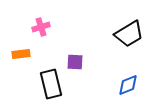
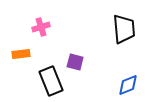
black trapezoid: moved 5 px left, 5 px up; rotated 64 degrees counterclockwise
purple square: rotated 12 degrees clockwise
black rectangle: moved 3 px up; rotated 8 degrees counterclockwise
